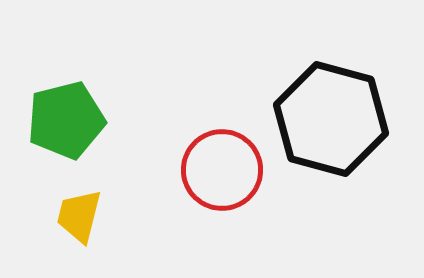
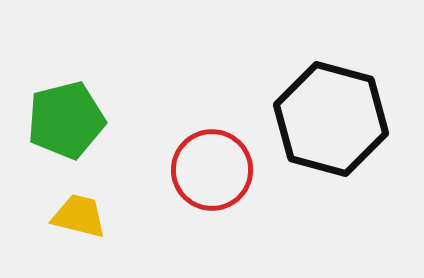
red circle: moved 10 px left
yellow trapezoid: rotated 90 degrees clockwise
